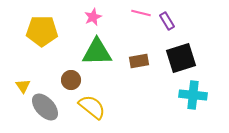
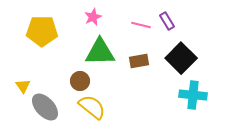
pink line: moved 12 px down
green triangle: moved 3 px right
black square: rotated 28 degrees counterclockwise
brown circle: moved 9 px right, 1 px down
